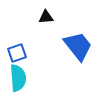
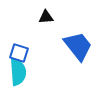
blue square: moved 2 px right; rotated 36 degrees clockwise
cyan semicircle: moved 6 px up
